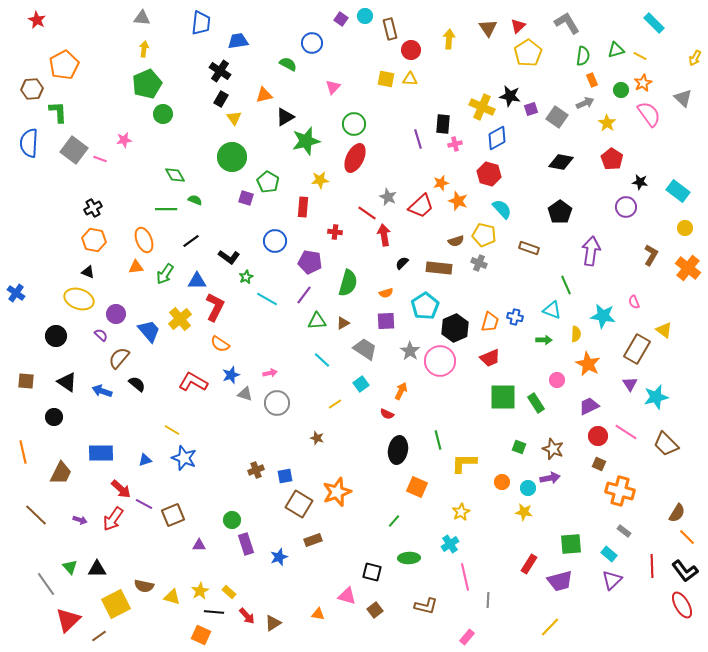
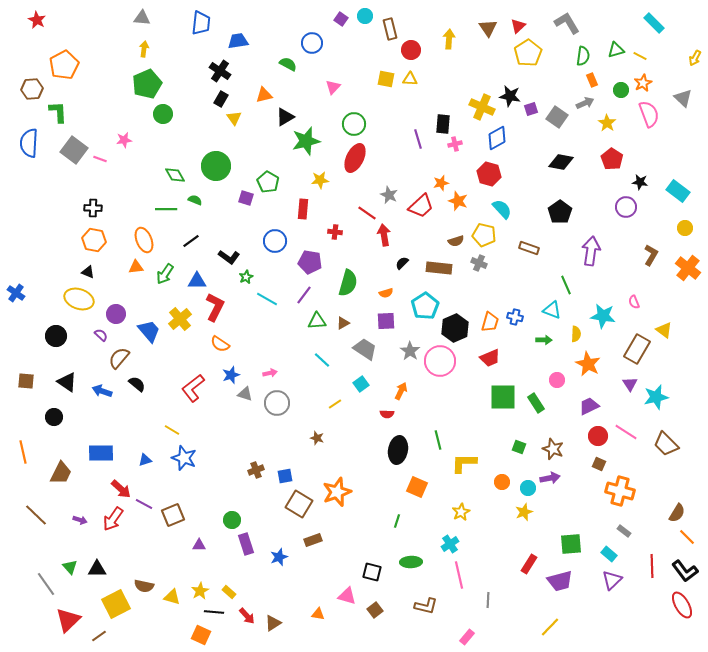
pink semicircle at (649, 114): rotated 16 degrees clockwise
green circle at (232, 157): moved 16 px left, 9 px down
gray star at (388, 197): moved 1 px right, 2 px up
red rectangle at (303, 207): moved 2 px down
black cross at (93, 208): rotated 30 degrees clockwise
red L-shape at (193, 382): moved 6 px down; rotated 68 degrees counterclockwise
red semicircle at (387, 414): rotated 24 degrees counterclockwise
yellow star at (524, 512): rotated 30 degrees counterclockwise
green line at (394, 521): moved 3 px right; rotated 24 degrees counterclockwise
green ellipse at (409, 558): moved 2 px right, 4 px down
pink line at (465, 577): moved 6 px left, 2 px up
